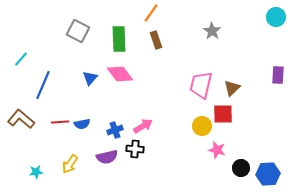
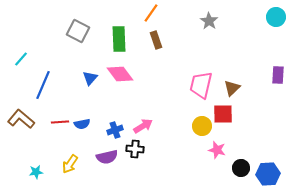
gray star: moved 3 px left, 10 px up
